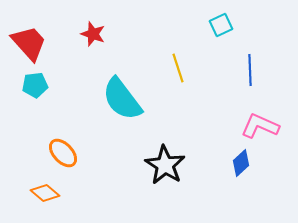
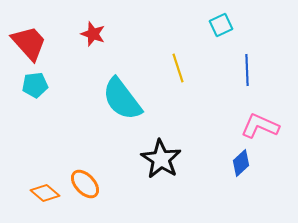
blue line: moved 3 px left
orange ellipse: moved 22 px right, 31 px down
black star: moved 4 px left, 6 px up
